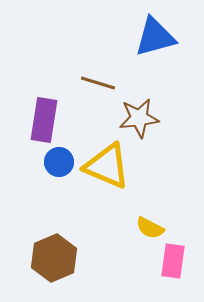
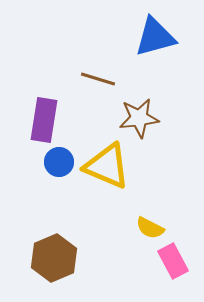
brown line: moved 4 px up
pink rectangle: rotated 36 degrees counterclockwise
